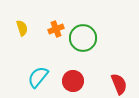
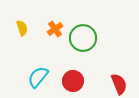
orange cross: moved 1 px left; rotated 14 degrees counterclockwise
